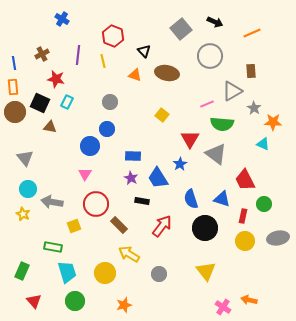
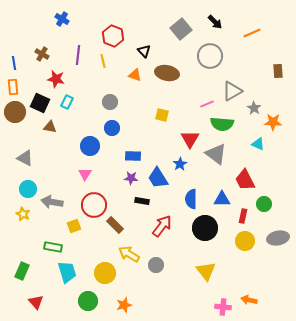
black arrow at (215, 22): rotated 21 degrees clockwise
brown cross at (42, 54): rotated 32 degrees counterclockwise
brown rectangle at (251, 71): moved 27 px right
yellow square at (162, 115): rotated 24 degrees counterclockwise
blue circle at (107, 129): moved 5 px right, 1 px up
cyan triangle at (263, 144): moved 5 px left
gray triangle at (25, 158): rotated 24 degrees counterclockwise
purple star at (131, 178): rotated 24 degrees counterclockwise
blue semicircle at (191, 199): rotated 18 degrees clockwise
blue triangle at (222, 199): rotated 18 degrees counterclockwise
red circle at (96, 204): moved 2 px left, 1 px down
brown rectangle at (119, 225): moved 4 px left
gray circle at (159, 274): moved 3 px left, 9 px up
red triangle at (34, 301): moved 2 px right, 1 px down
green circle at (75, 301): moved 13 px right
pink cross at (223, 307): rotated 28 degrees counterclockwise
